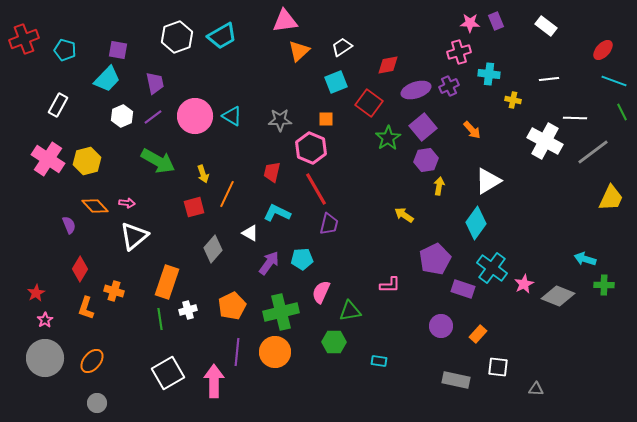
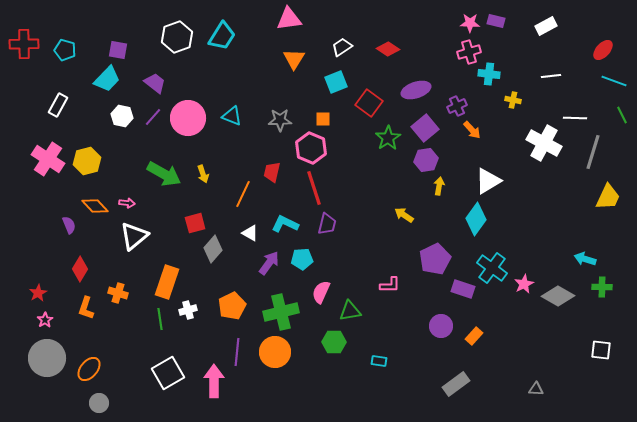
pink triangle at (285, 21): moved 4 px right, 2 px up
purple rectangle at (496, 21): rotated 54 degrees counterclockwise
white rectangle at (546, 26): rotated 65 degrees counterclockwise
cyan trapezoid at (222, 36): rotated 28 degrees counterclockwise
red cross at (24, 39): moved 5 px down; rotated 20 degrees clockwise
orange triangle at (299, 51): moved 5 px left, 8 px down; rotated 15 degrees counterclockwise
pink cross at (459, 52): moved 10 px right
red diamond at (388, 65): moved 16 px up; rotated 45 degrees clockwise
white line at (549, 79): moved 2 px right, 3 px up
purple trapezoid at (155, 83): rotated 40 degrees counterclockwise
purple cross at (449, 86): moved 8 px right, 20 px down
green line at (622, 112): moved 3 px down
white hexagon at (122, 116): rotated 25 degrees counterclockwise
pink circle at (195, 116): moved 7 px left, 2 px down
cyan triangle at (232, 116): rotated 10 degrees counterclockwise
purple line at (153, 117): rotated 12 degrees counterclockwise
orange square at (326, 119): moved 3 px left
purple square at (423, 127): moved 2 px right, 1 px down
white cross at (545, 141): moved 1 px left, 2 px down
gray line at (593, 152): rotated 36 degrees counterclockwise
green arrow at (158, 161): moved 6 px right, 13 px down
red line at (316, 189): moved 2 px left, 1 px up; rotated 12 degrees clockwise
orange line at (227, 194): moved 16 px right
yellow trapezoid at (611, 198): moved 3 px left, 1 px up
red square at (194, 207): moved 1 px right, 16 px down
cyan L-shape at (277, 213): moved 8 px right, 11 px down
cyan diamond at (476, 223): moved 4 px up
purple trapezoid at (329, 224): moved 2 px left
green cross at (604, 285): moved 2 px left, 2 px down
orange cross at (114, 291): moved 4 px right, 2 px down
red star at (36, 293): moved 2 px right
gray diamond at (558, 296): rotated 8 degrees clockwise
orange rectangle at (478, 334): moved 4 px left, 2 px down
gray circle at (45, 358): moved 2 px right
orange ellipse at (92, 361): moved 3 px left, 8 px down
white square at (498, 367): moved 103 px right, 17 px up
gray rectangle at (456, 380): moved 4 px down; rotated 48 degrees counterclockwise
gray circle at (97, 403): moved 2 px right
